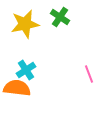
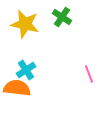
green cross: moved 2 px right
yellow star: rotated 24 degrees clockwise
